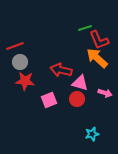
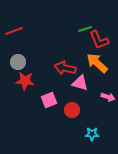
green line: moved 1 px down
red line: moved 1 px left, 15 px up
orange arrow: moved 5 px down
gray circle: moved 2 px left
red arrow: moved 4 px right, 2 px up
pink arrow: moved 3 px right, 4 px down
red circle: moved 5 px left, 11 px down
cyan star: rotated 16 degrees clockwise
